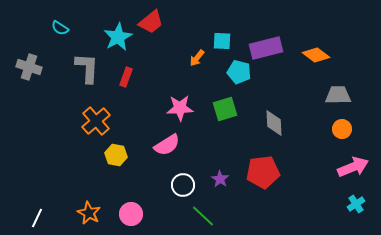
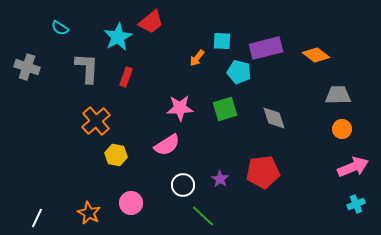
gray cross: moved 2 px left
gray diamond: moved 5 px up; rotated 16 degrees counterclockwise
cyan cross: rotated 12 degrees clockwise
pink circle: moved 11 px up
